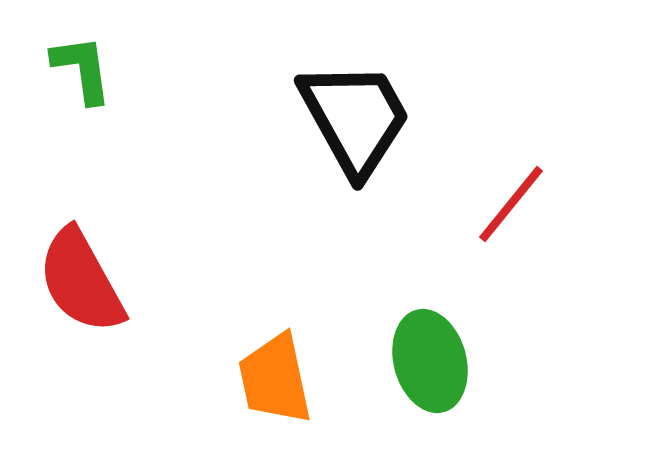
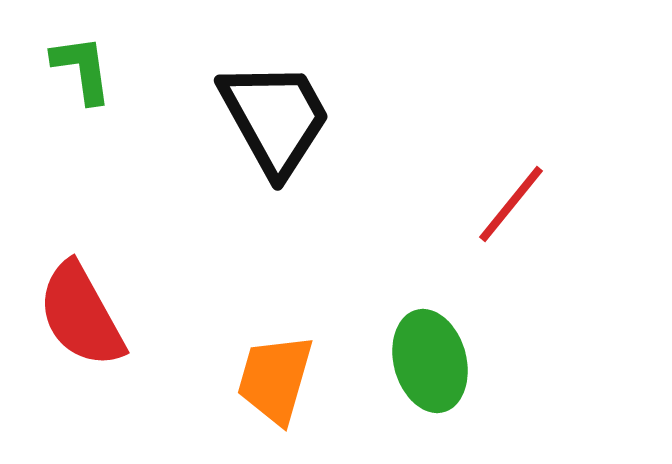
black trapezoid: moved 80 px left
red semicircle: moved 34 px down
orange trapezoid: rotated 28 degrees clockwise
